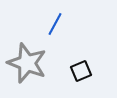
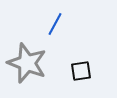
black square: rotated 15 degrees clockwise
